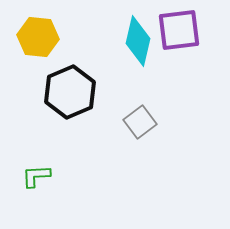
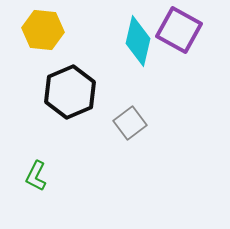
purple square: rotated 36 degrees clockwise
yellow hexagon: moved 5 px right, 7 px up
gray square: moved 10 px left, 1 px down
green L-shape: rotated 60 degrees counterclockwise
